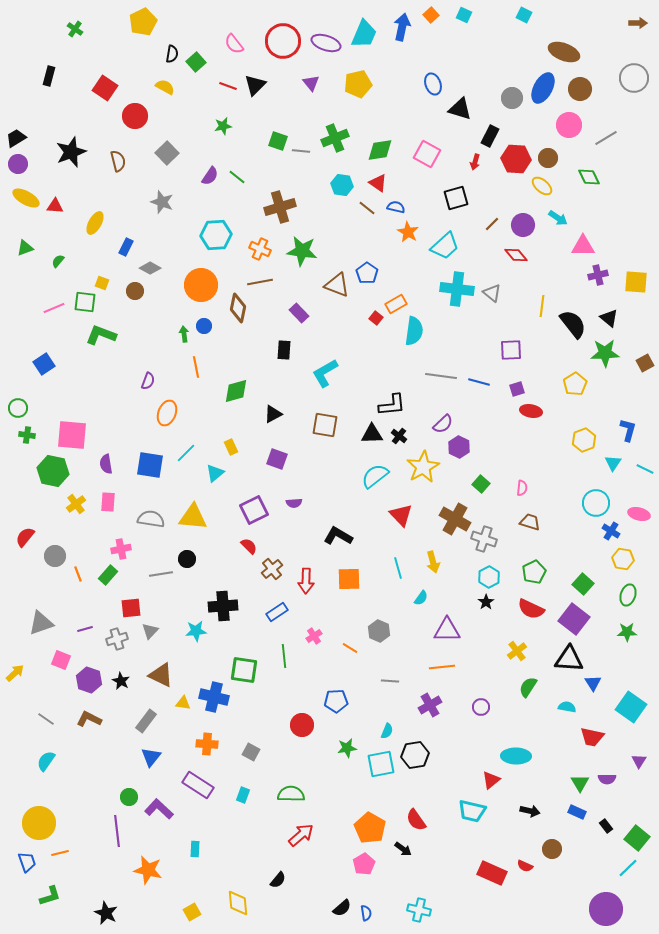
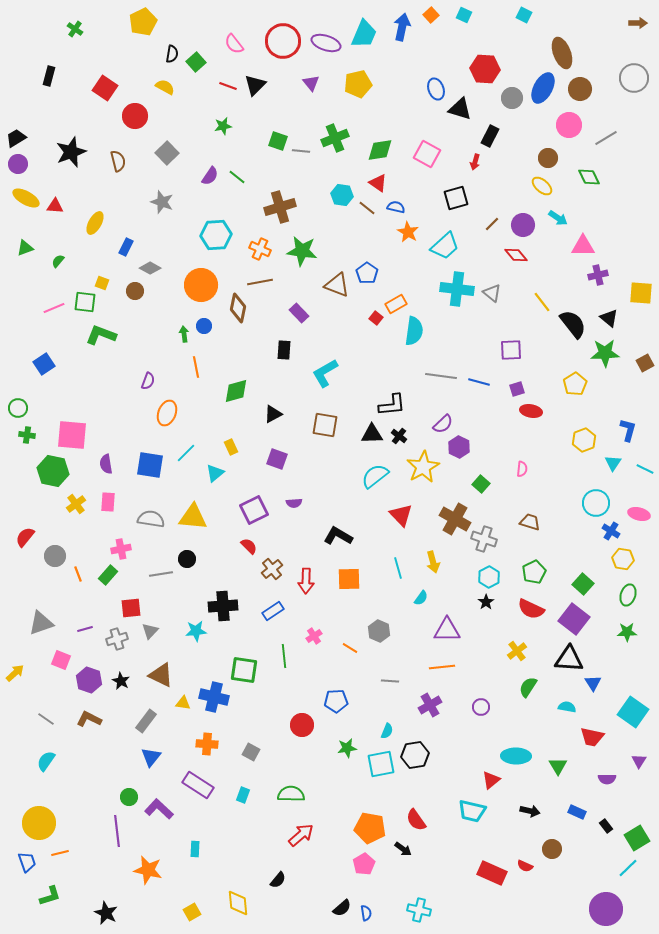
brown ellipse at (564, 52): moved 2 px left, 1 px down; rotated 48 degrees clockwise
blue ellipse at (433, 84): moved 3 px right, 5 px down
red hexagon at (516, 159): moved 31 px left, 90 px up
cyan hexagon at (342, 185): moved 10 px down
yellow square at (636, 282): moved 5 px right, 11 px down
yellow line at (542, 306): moved 4 px up; rotated 45 degrees counterclockwise
pink semicircle at (522, 488): moved 19 px up
blue rectangle at (277, 612): moved 4 px left, 1 px up
cyan square at (631, 707): moved 2 px right, 5 px down
green triangle at (580, 783): moved 22 px left, 17 px up
orange pentagon at (370, 828): rotated 20 degrees counterclockwise
green square at (637, 838): rotated 20 degrees clockwise
